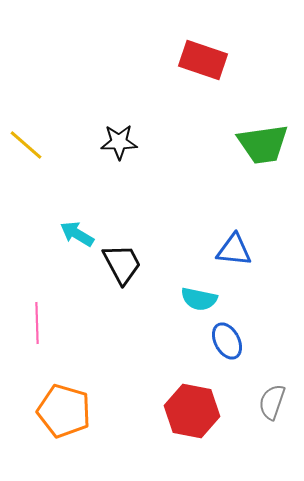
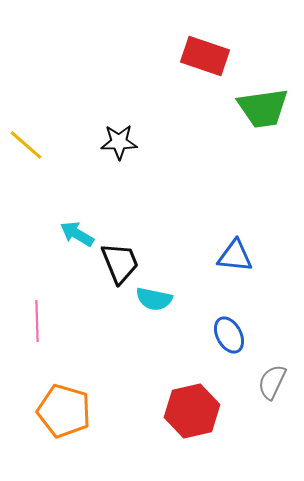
red rectangle: moved 2 px right, 4 px up
green trapezoid: moved 36 px up
blue triangle: moved 1 px right, 6 px down
black trapezoid: moved 2 px left, 1 px up; rotated 6 degrees clockwise
cyan semicircle: moved 45 px left
pink line: moved 2 px up
blue ellipse: moved 2 px right, 6 px up
gray semicircle: moved 20 px up; rotated 6 degrees clockwise
red hexagon: rotated 24 degrees counterclockwise
